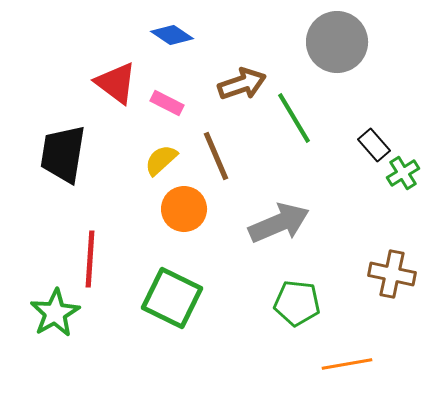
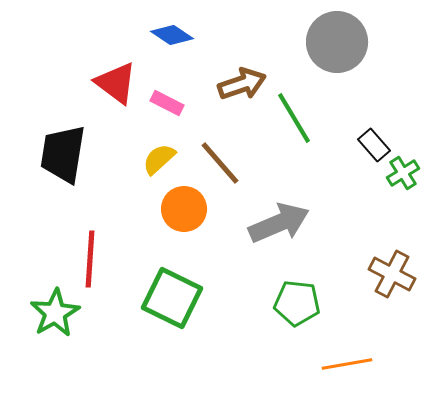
brown line: moved 4 px right, 7 px down; rotated 18 degrees counterclockwise
yellow semicircle: moved 2 px left, 1 px up
brown cross: rotated 15 degrees clockwise
